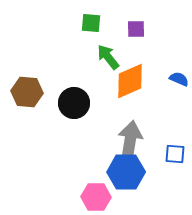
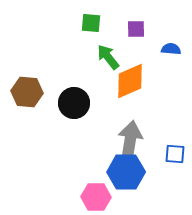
blue semicircle: moved 8 px left, 30 px up; rotated 18 degrees counterclockwise
